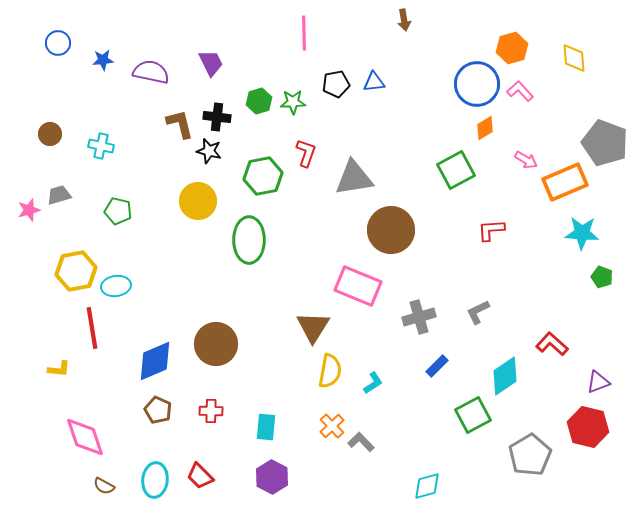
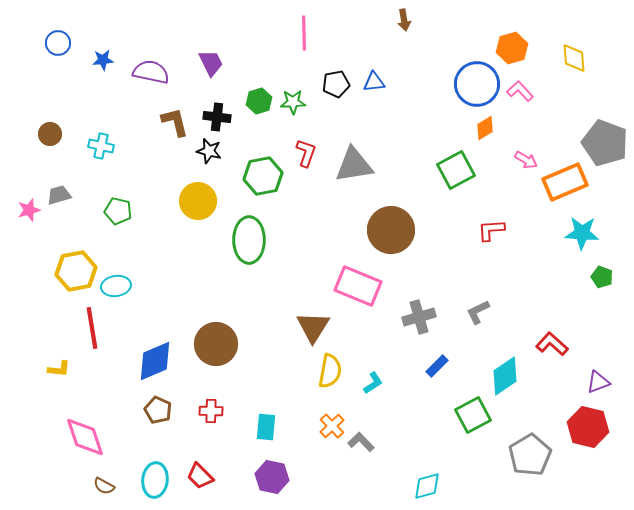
brown L-shape at (180, 124): moved 5 px left, 2 px up
gray triangle at (354, 178): moved 13 px up
purple hexagon at (272, 477): rotated 16 degrees counterclockwise
